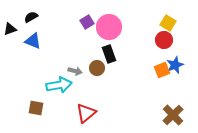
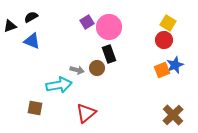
black triangle: moved 3 px up
blue triangle: moved 1 px left
gray arrow: moved 2 px right, 1 px up
brown square: moved 1 px left
